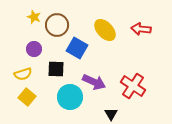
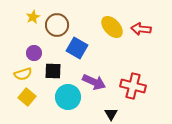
yellow star: moved 1 px left; rotated 24 degrees clockwise
yellow ellipse: moved 7 px right, 3 px up
purple circle: moved 4 px down
black square: moved 3 px left, 2 px down
red cross: rotated 20 degrees counterclockwise
cyan circle: moved 2 px left
